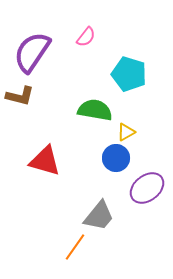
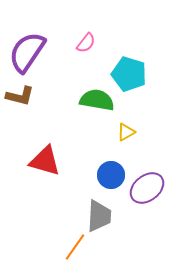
pink semicircle: moved 6 px down
purple semicircle: moved 5 px left
green semicircle: moved 2 px right, 10 px up
blue circle: moved 5 px left, 17 px down
gray trapezoid: rotated 36 degrees counterclockwise
